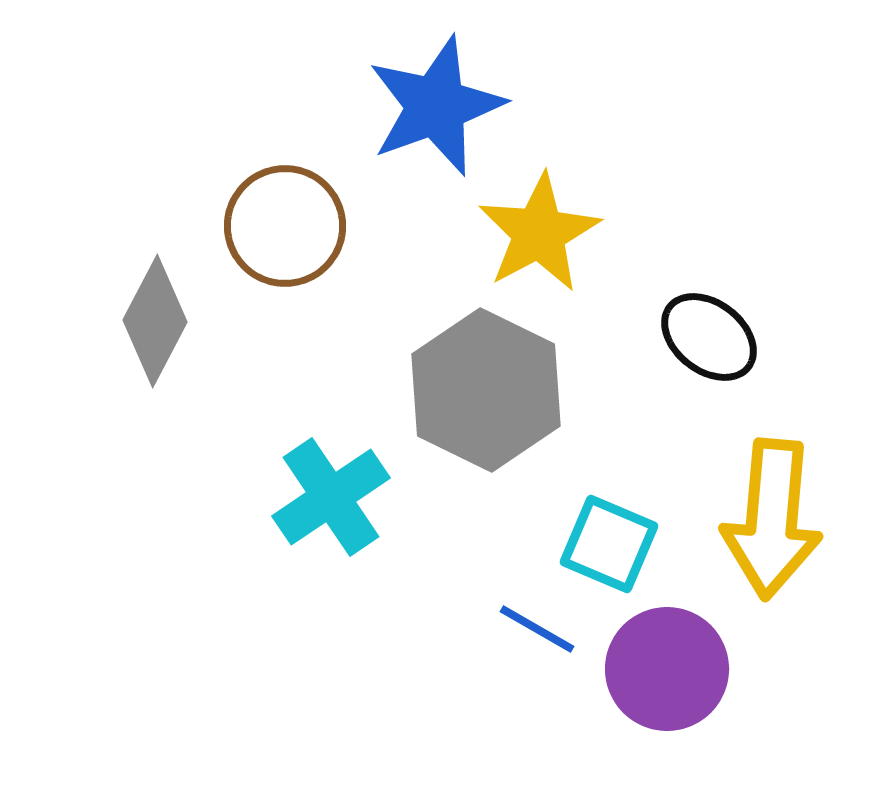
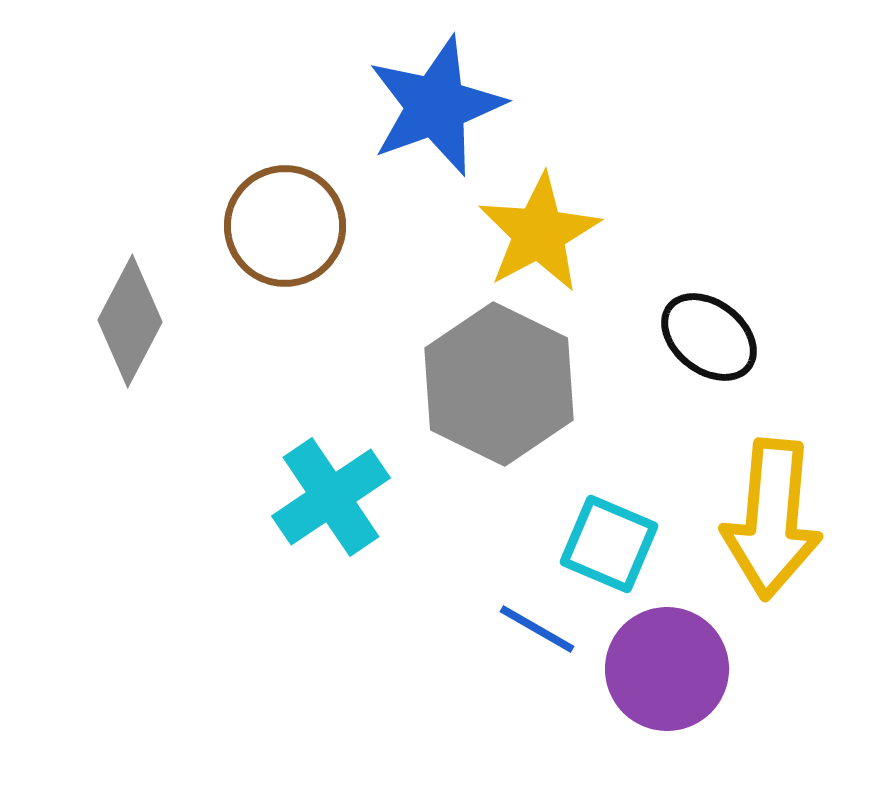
gray diamond: moved 25 px left
gray hexagon: moved 13 px right, 6 px up
